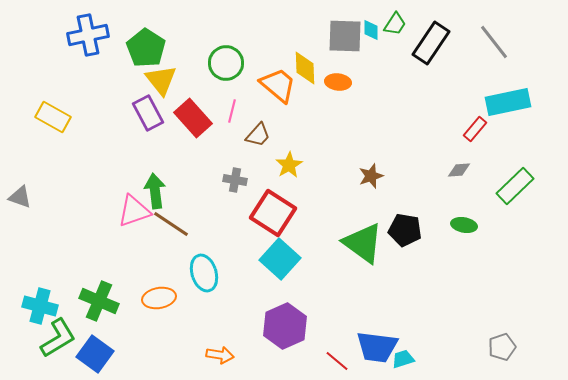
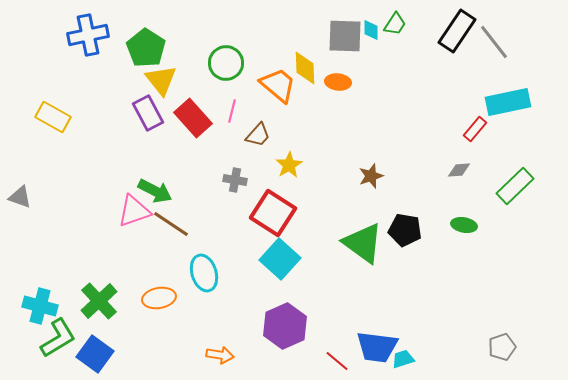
black rectangle at (431, 43): moved 26 px right, 12 px up
green arrow at (155, 191): rotated 124 degrees clockwise
green cross at (99, 301): rotated 24 degrees clockwise
